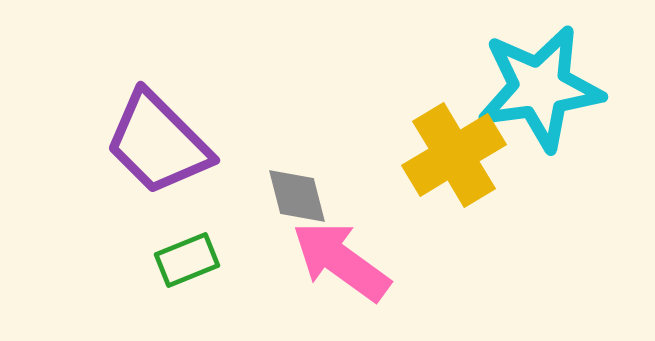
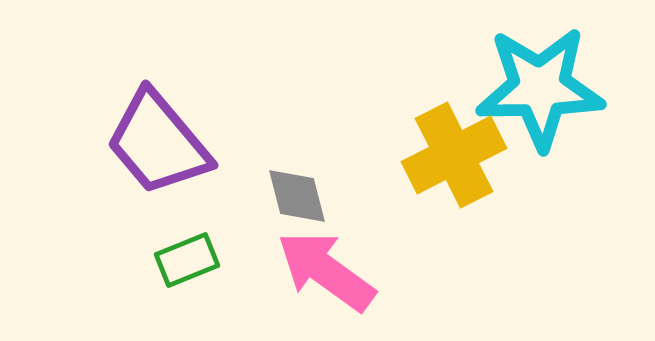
cyan star: rotated 7 degrees clockwise
purple trapezoid: rotated 5 degrees clockwise
yellow cross: rotated 4 degrees clockwise
pink arrow: moved 15 px left, 10 px down
